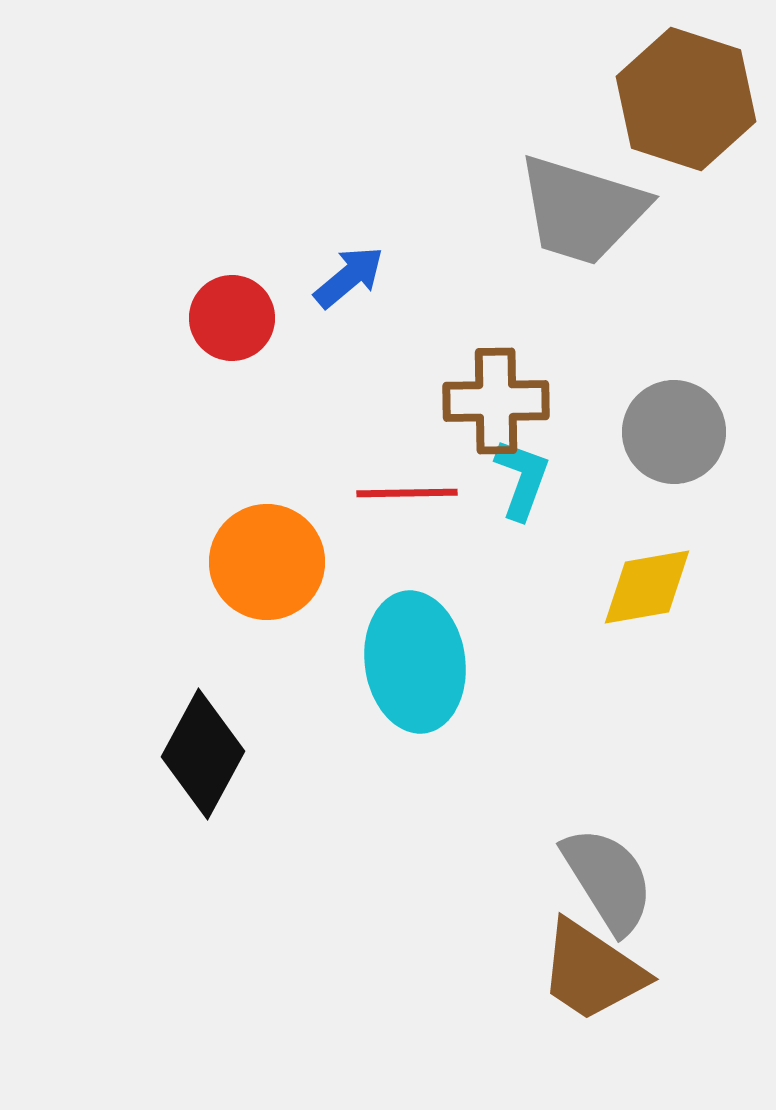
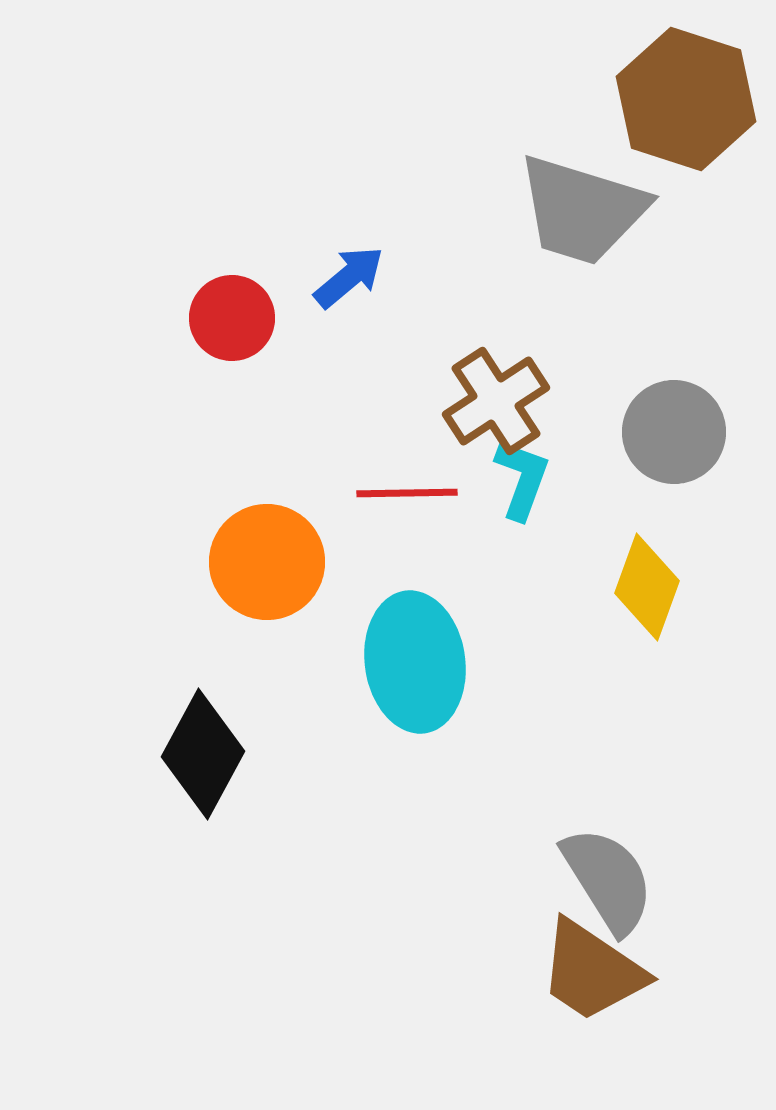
brown cross: rotated 32 degrees counterclockwise
yellow diamond: rotated 60 degrees counterclockwise
